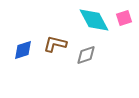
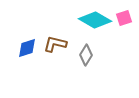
cyan diamond: moved 1 px right; rotated 32 degrees counterclockwise
blue diamond: moved 4 px right, 2 px up
gray diamond: rotated 40 degrees counterclockwise
